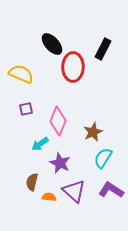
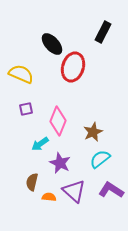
black rectangle: moved 17 px up
red ellipse: rotated 16 degrees clockwise
cyan semicircle: moved 3 px left, 1 px down; rotated 20 degrees clockwise
